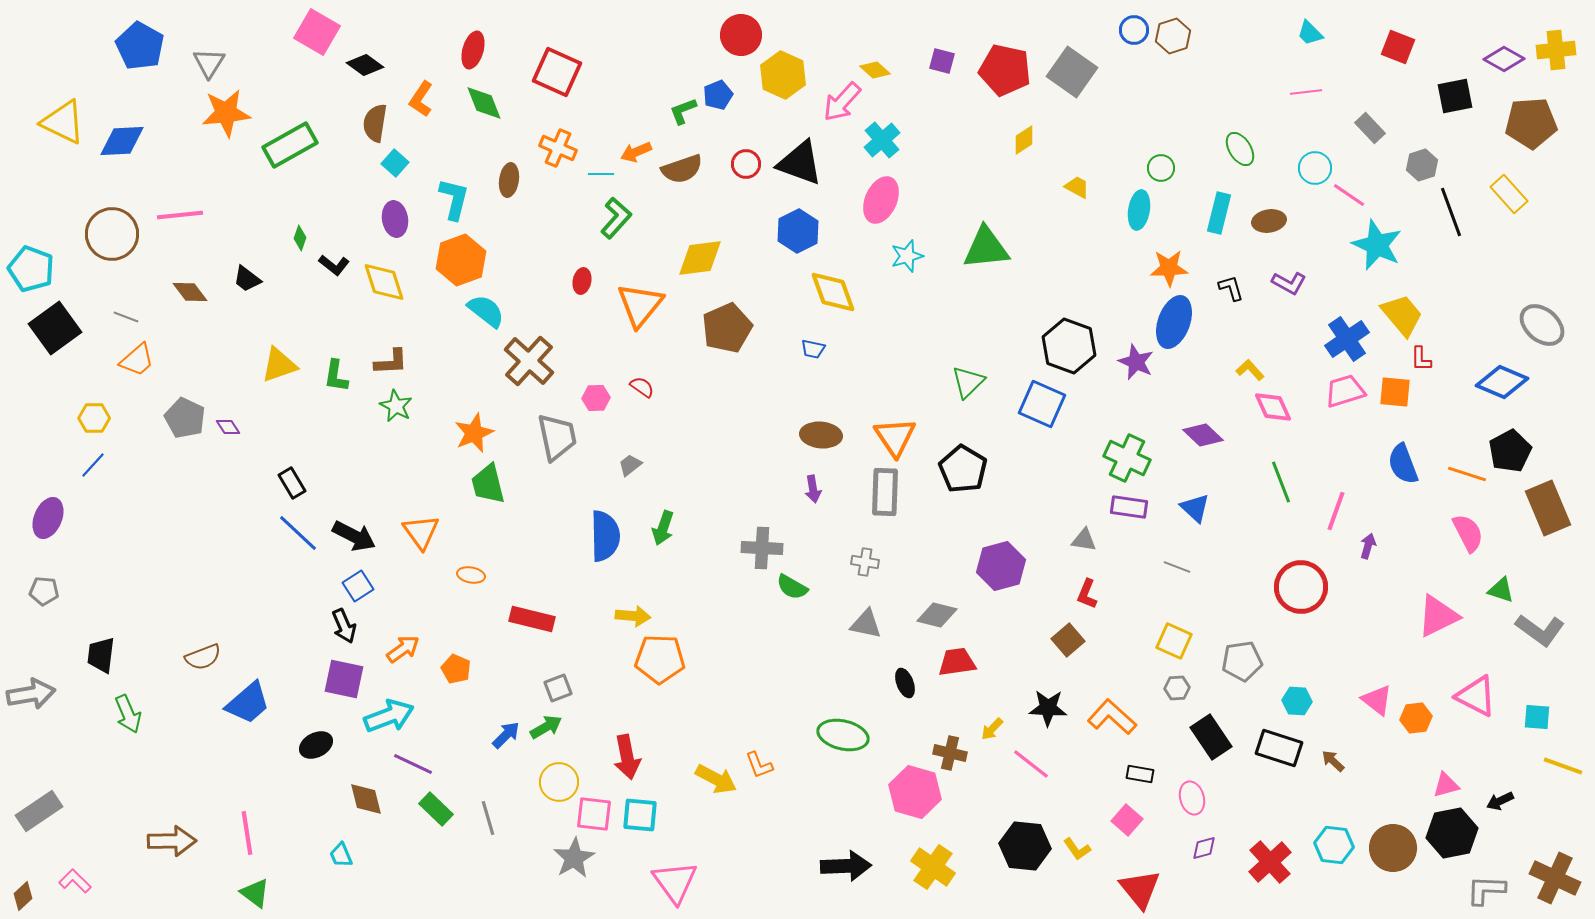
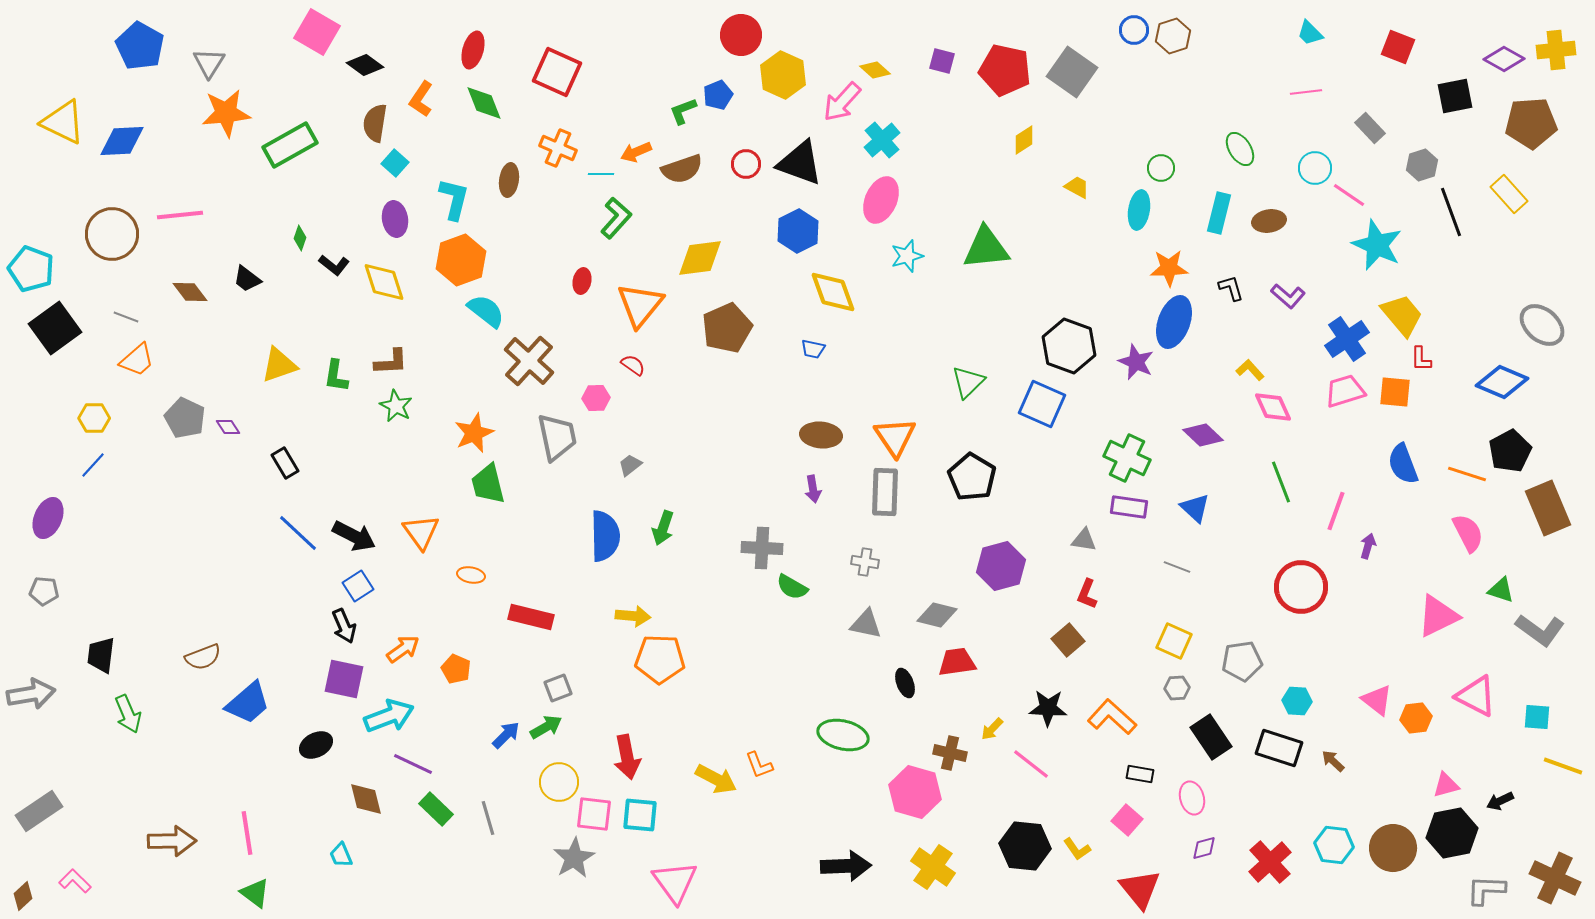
purple L-shape at (1289, 283): moved 1 px left, 13 px down; rotated 12 degrees clockwise
red semicircle at (642, 387): moved 9 px left, 22 px up
black pentagon at (963, 469): moved 9 px right, 8 px down
black rectangle at (292, 483): moved 7 px left, 20 px up
red rectangle at (532, 619): moved 1 px left, 2 px up
